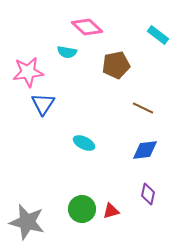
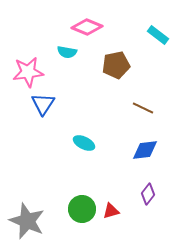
pink diamond: rotated 20 degrees counterclockwise
purple diamond: rotated 25 degrees clockwise
gray star: moved 1 px up; rotated 9 degrees clockwise
